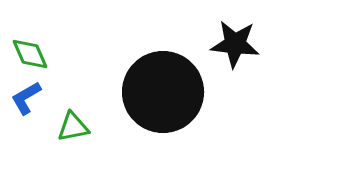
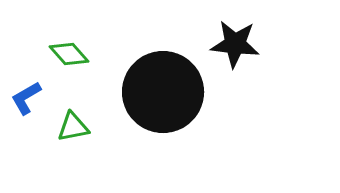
green diamond: moved 39 px right; rotated 18 degrees counterclockwise
